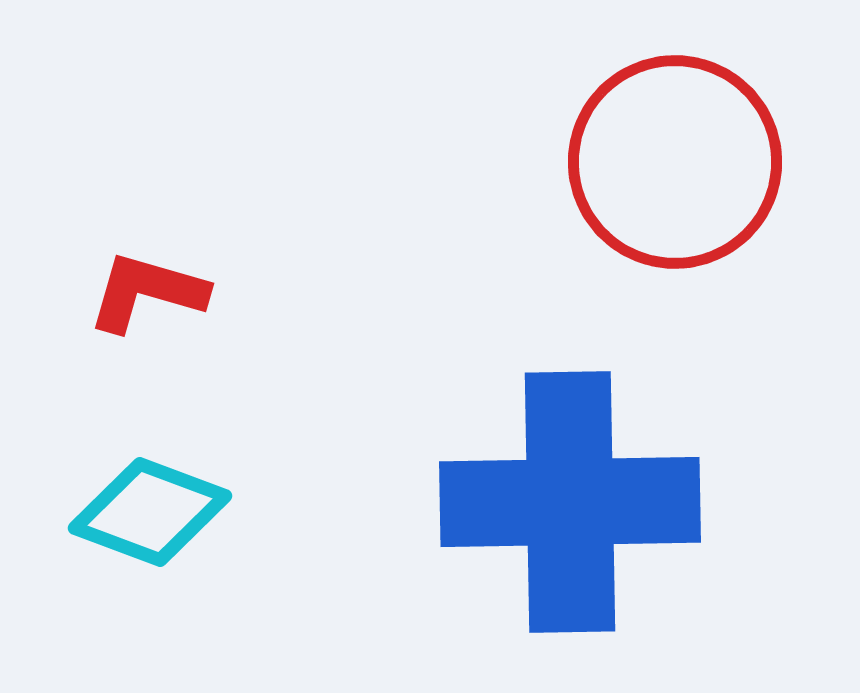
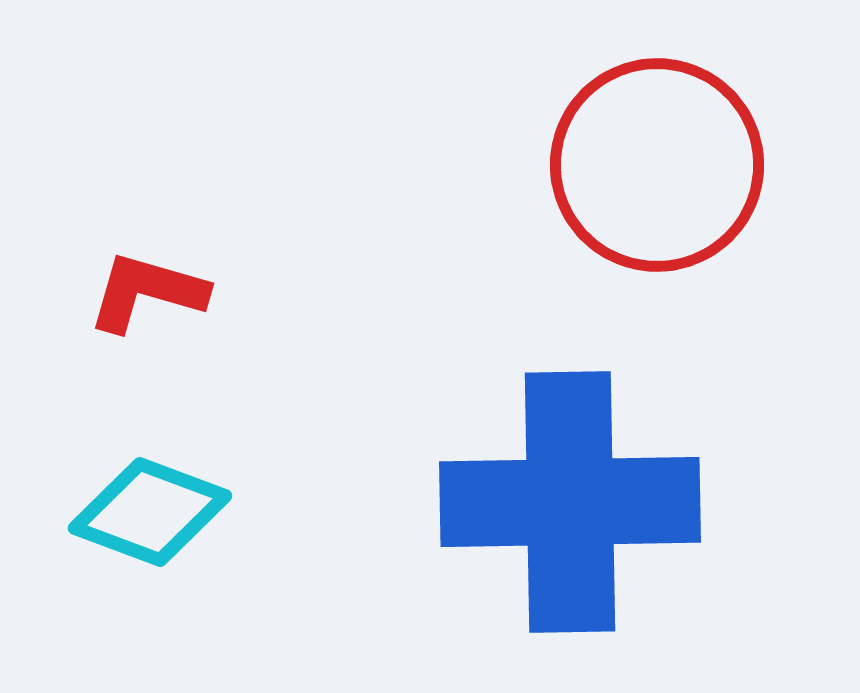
red circle: moved 18 px left, 3 px down
